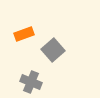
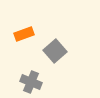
gray square: moved 2 px right, 1 px down
